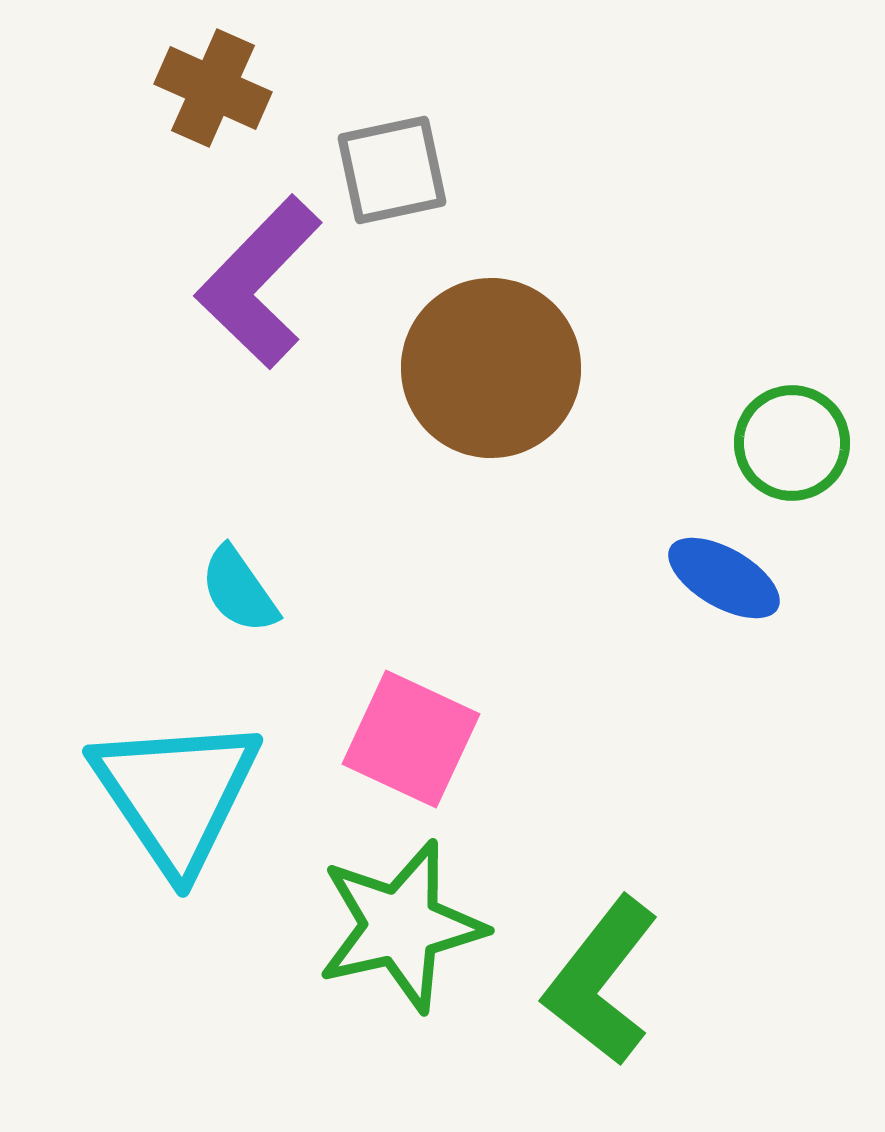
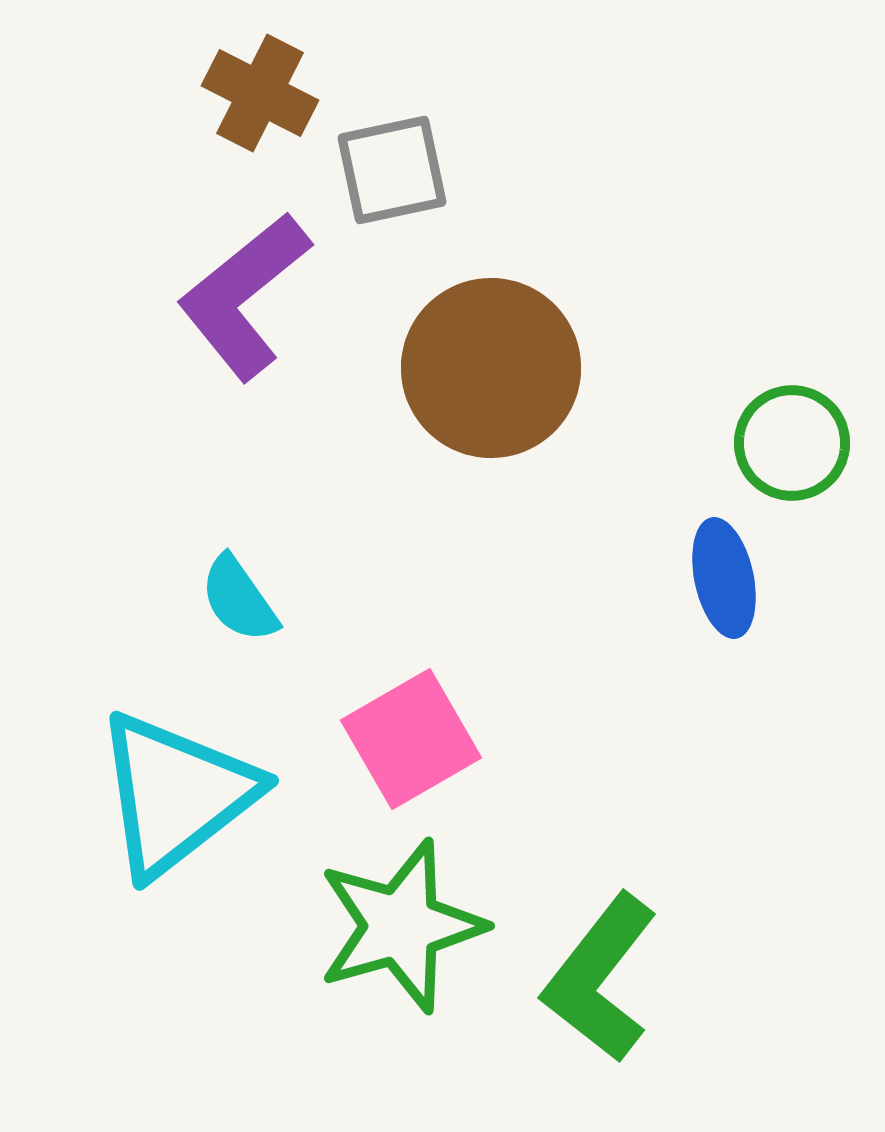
brown cross: moved 47 px right, 5 px down; rotated 3 degrees clockwise
purple L-shape: moved 15 px left, 14 px down; rotated 7 degrees clockwise
blue ellipse: rotated 48 degrees clockwise
cyan semicircle: moved 9 px down
pink square: rotated 35 degrees clockwise
cyan triangle: rotated 26 degrees clockwise
green star: rotated 3 degrees counterclockwise
green L-shape: moved 1 px left, 3 px up
